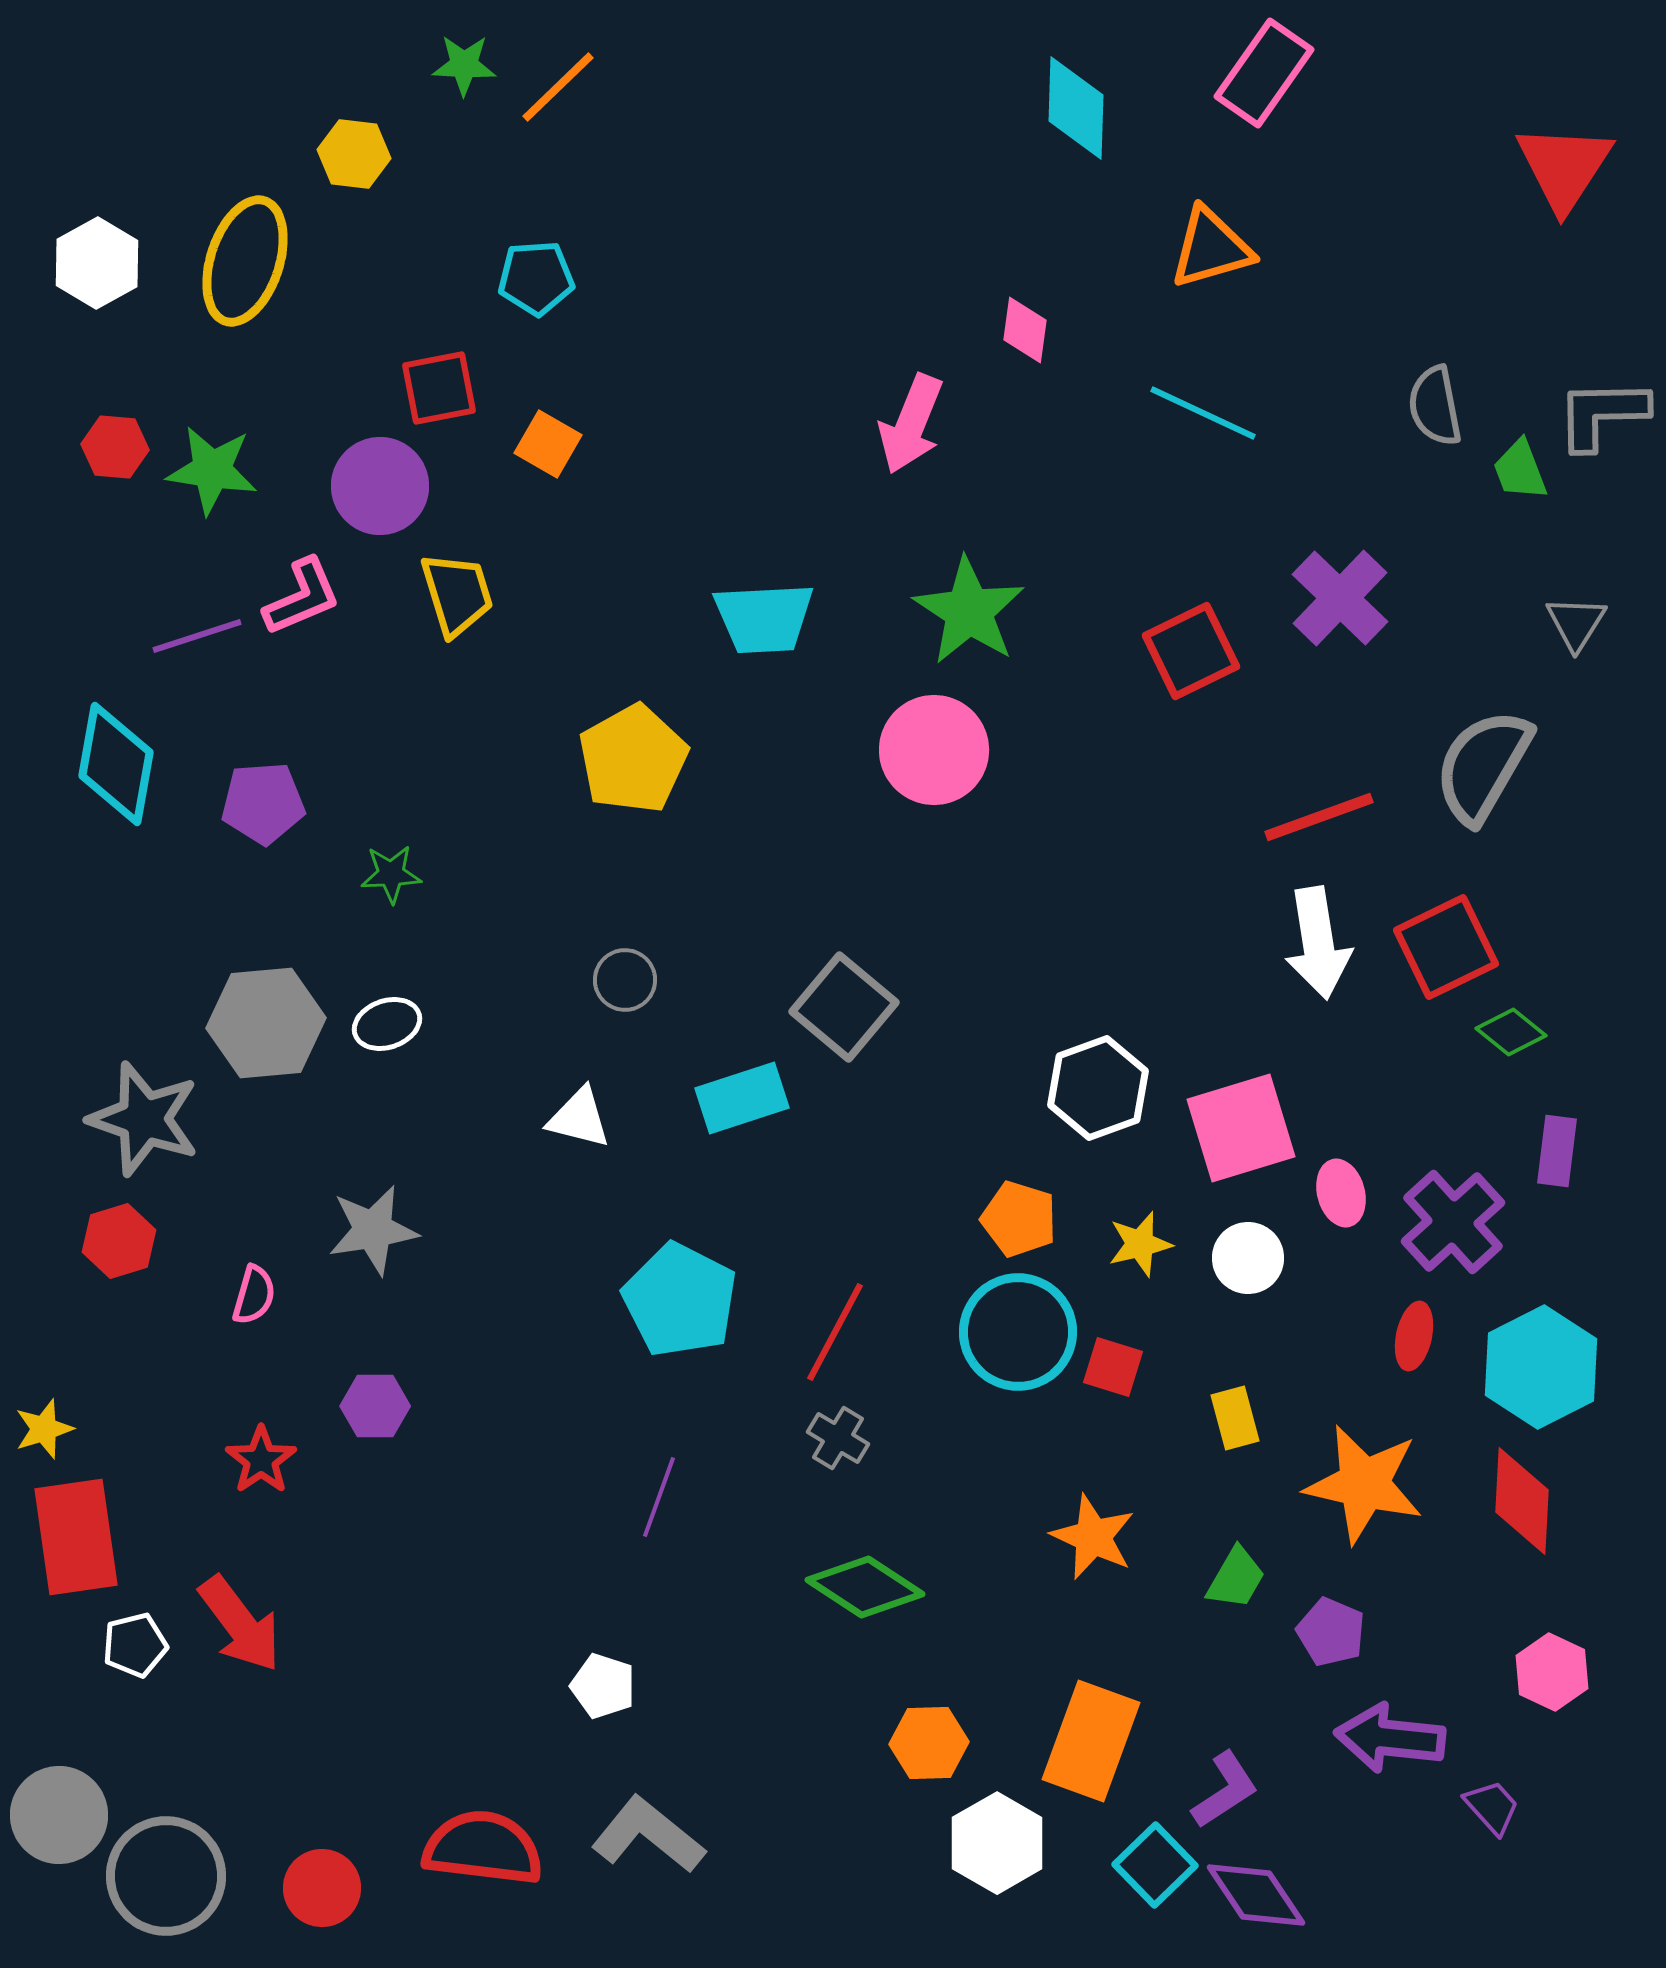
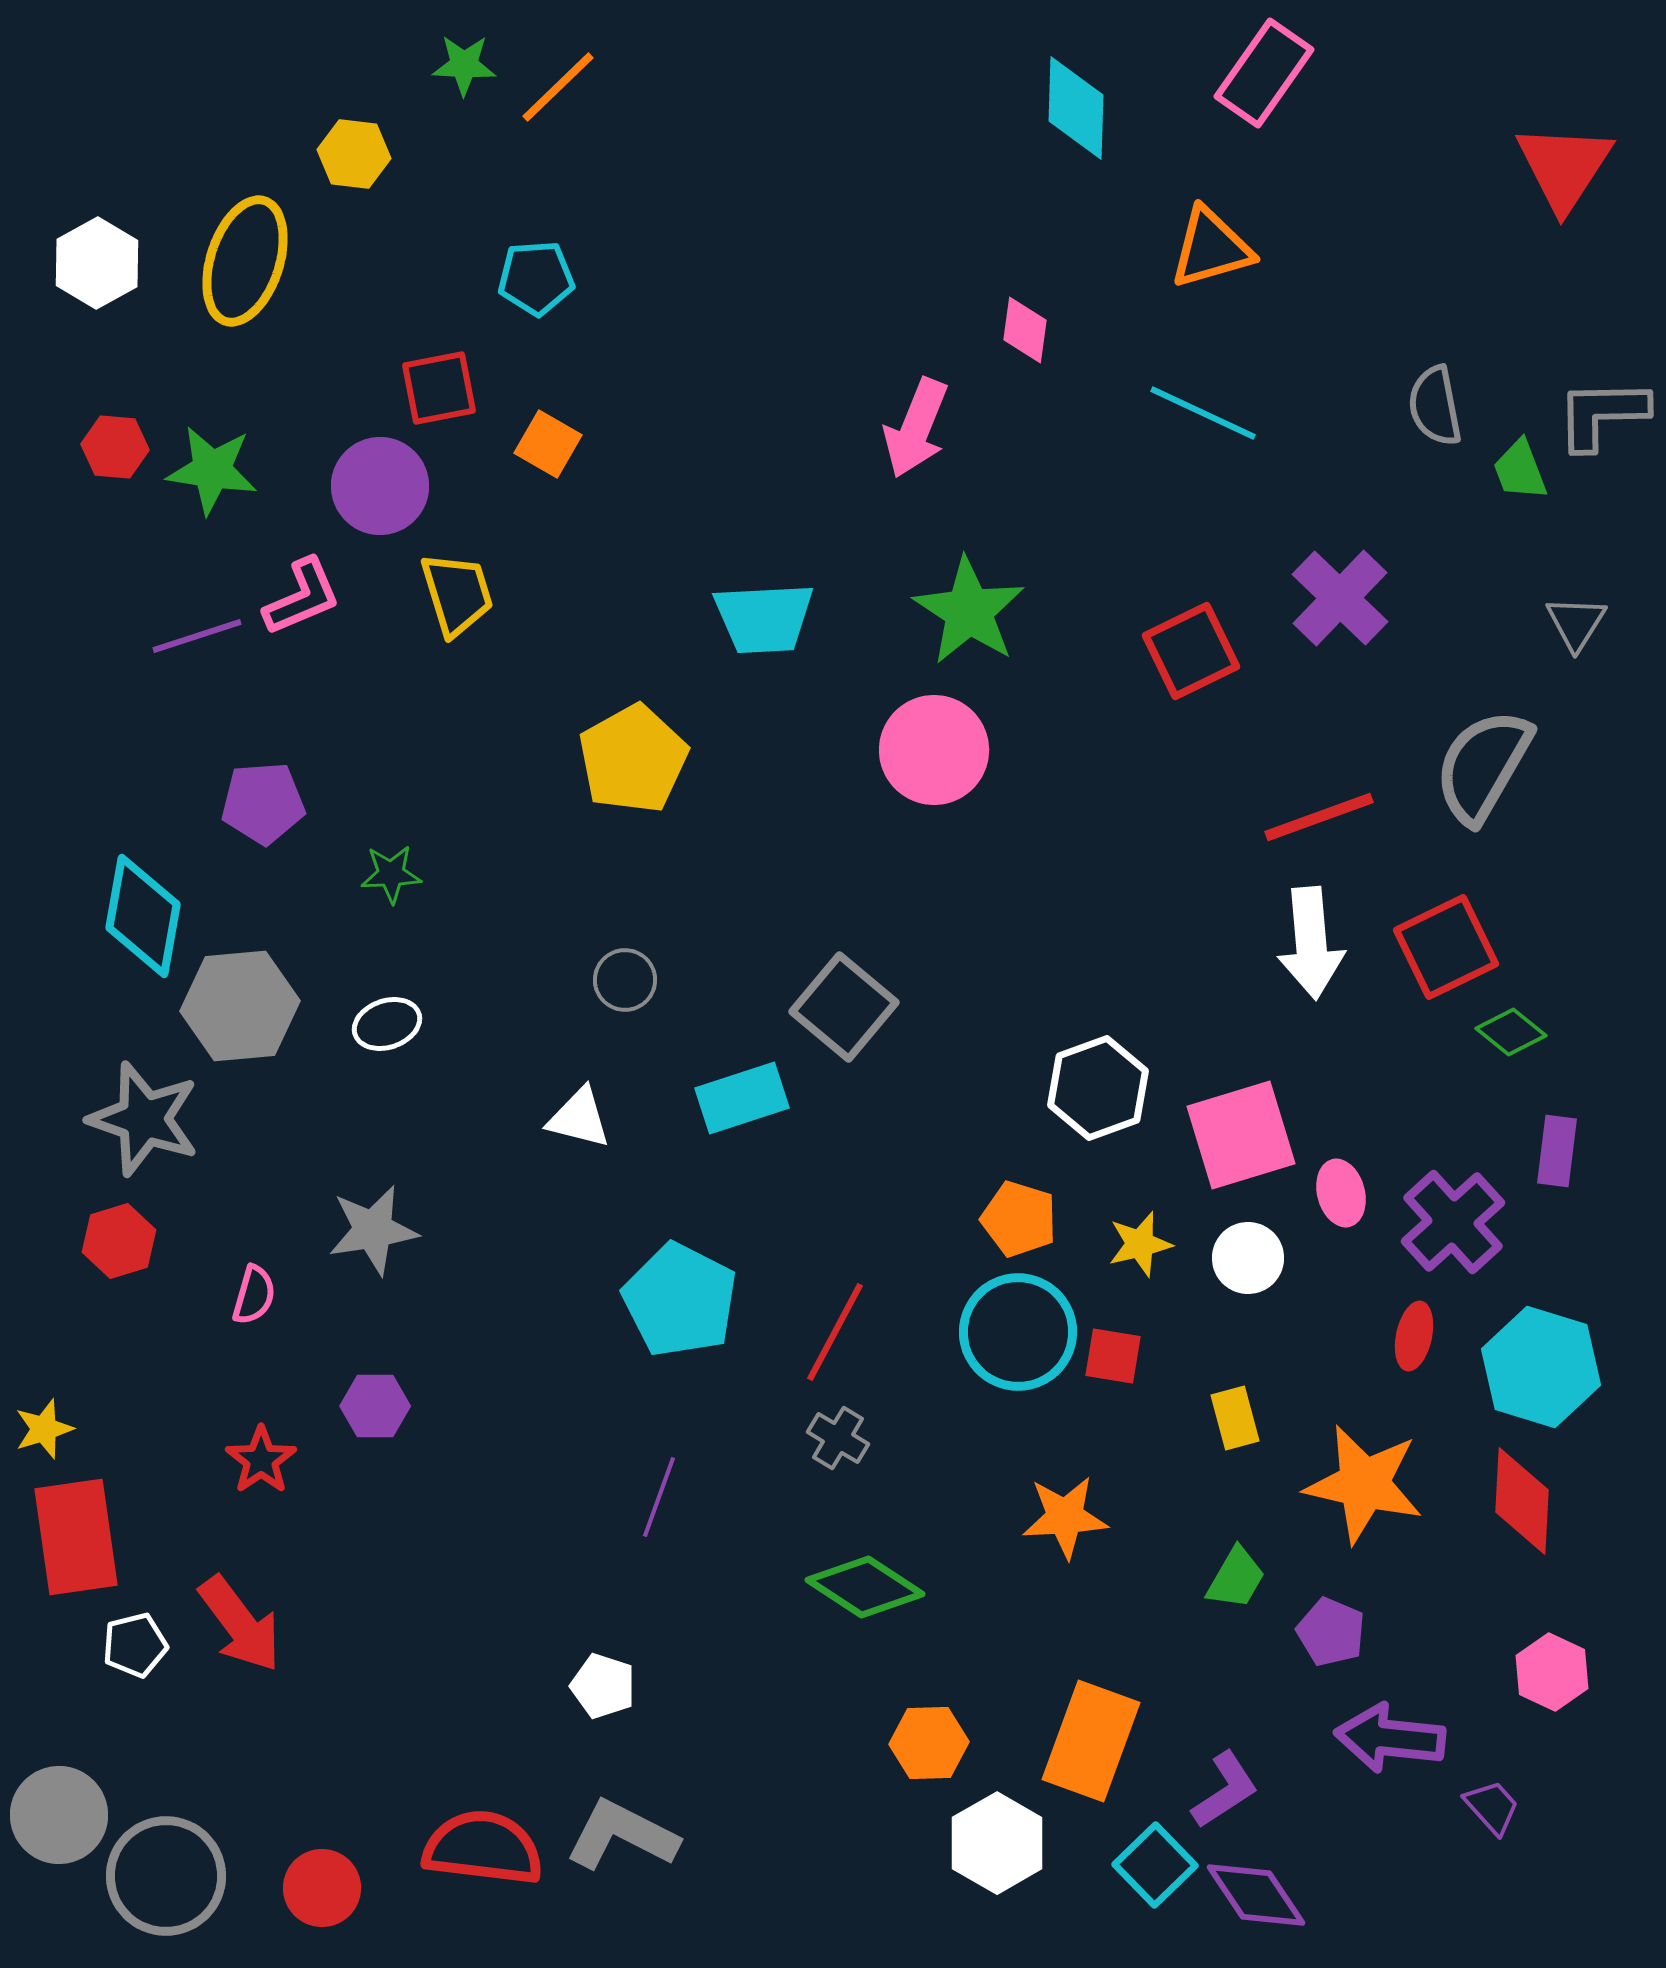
pink arrow at (911, 424): moved 5 px right, 4 px down
cyan diamond at (116, 764): moved 27 px right, 152 px down
white arrow at (1318, 943): moved 7 px left; rotated 4 degrees clockwise
gray hexagon at (266, 1023): moved 26 px left, 17 px up
pink square at (1241, 1128): moved 7 px down
red square at (1113, 1367): moved 11 px up; rotated 8 degrees counterclockwise
cyan hexagon at (1541, 1367): rotated 16 degrees counterclockwise
orange star at (1093, 1537): moved 28 px left, 20 px up; rotated 28 degrees counterclockwise
gray L-shape at (648, 1835): moved 26 px left; rotated 12 degrees counterclockwise
